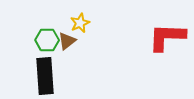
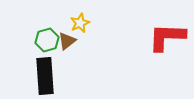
green hexagon: rotated 15 degrees counterclockwise
